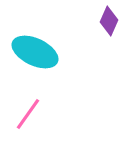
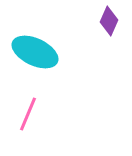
pink line: rotated 12 degrees counterclockwise
